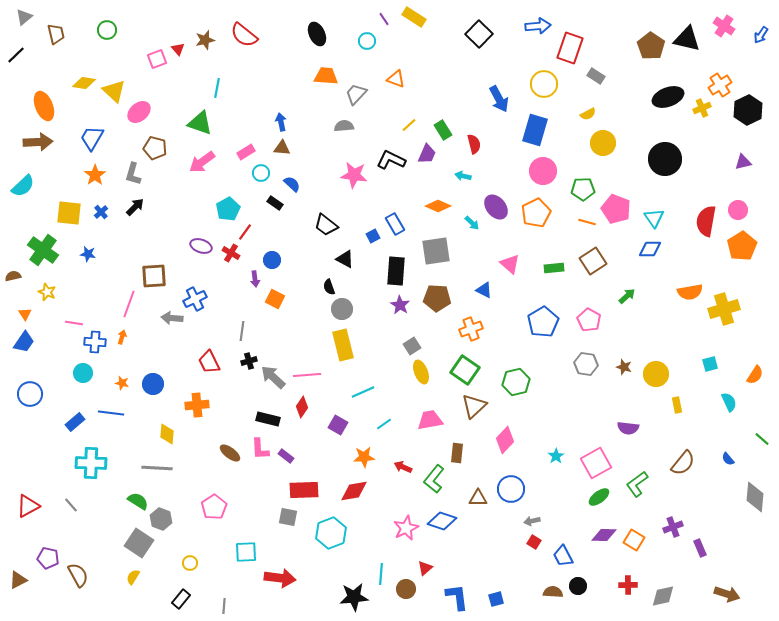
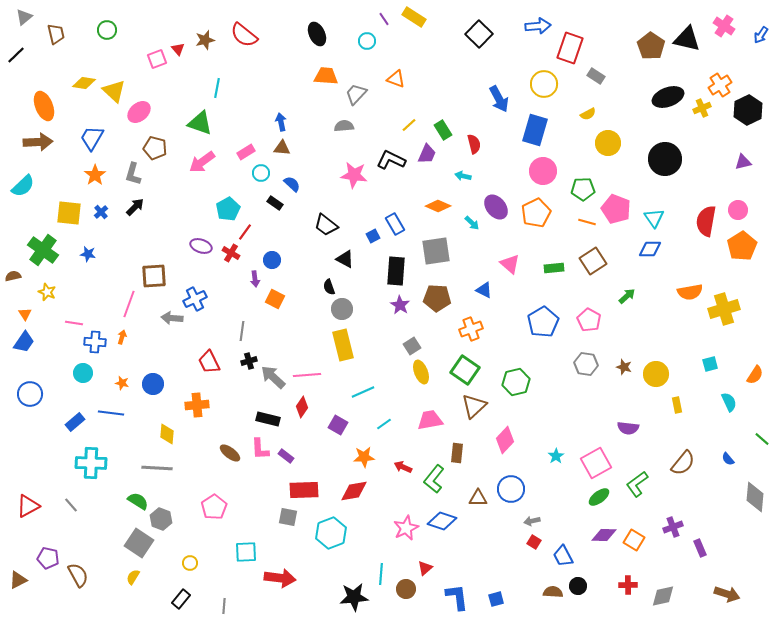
yellow circle at (603, 143): moved 5 px right
